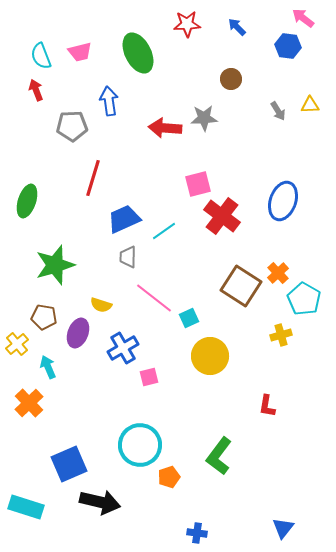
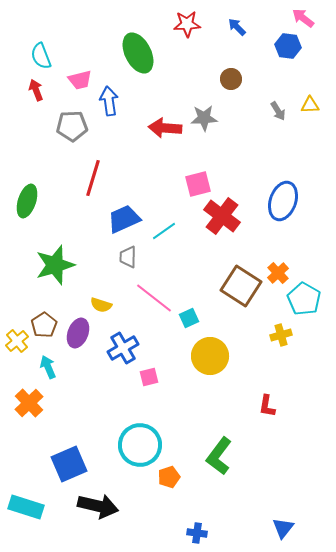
pink trapezoid at (80, 52): moved 28 px down
brown pentagon at (44, 317): moved 8 px down; rotated 30 degrees clockwise
yellow cross at (17, 344): moved 3 px up
black arrow at (100, 502): moved 2 px left, 4 px down
